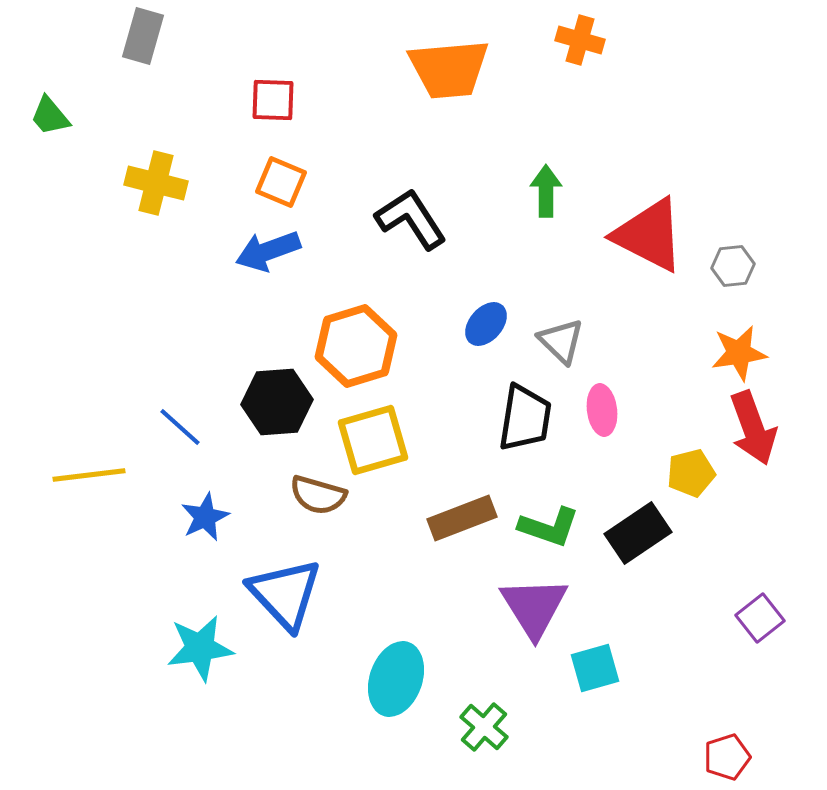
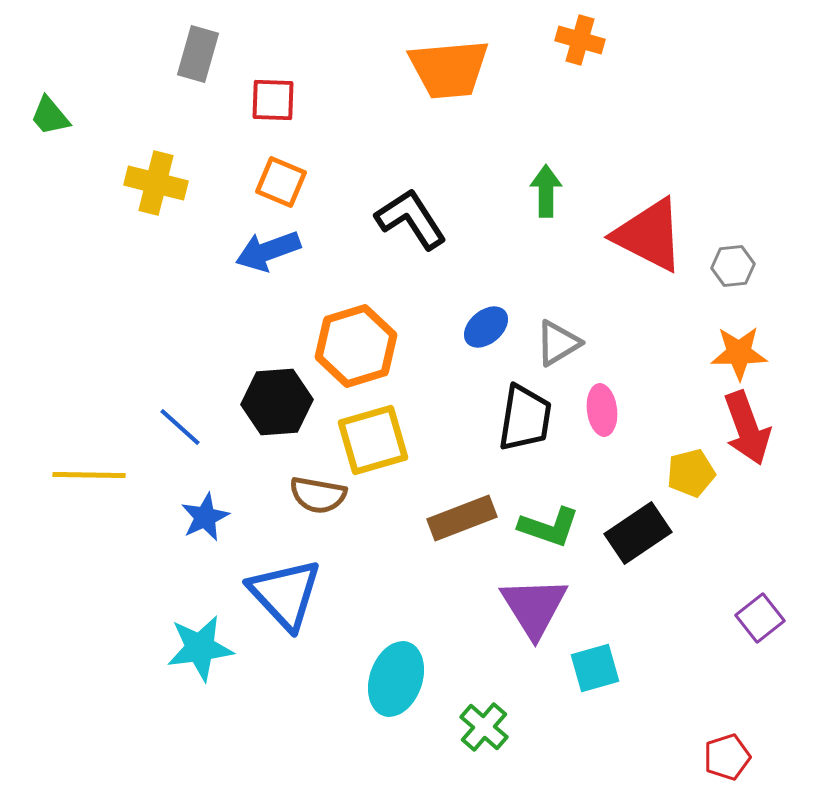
gray rectangle: moved 55 px right, 18 px down
blue ellipse: moved 3 px down; rotated 9 degrees clockwise
gray triangle: moved 3 px left, 2 px down; rotated 45 degrees clockwise
orange star: rotated 8 degrees clockwise
red arrow: moved 6 px left
yellow line: rotated 8 degrees clockwise
brown semicircle: rotated 6 degrees counterclockwise
